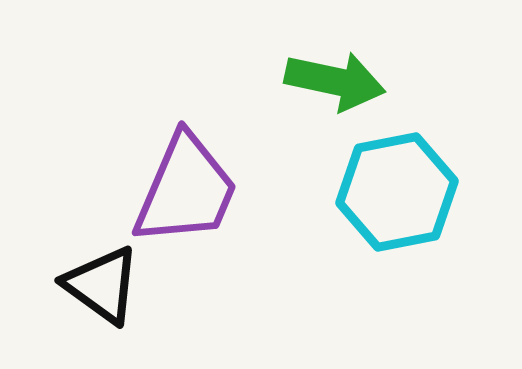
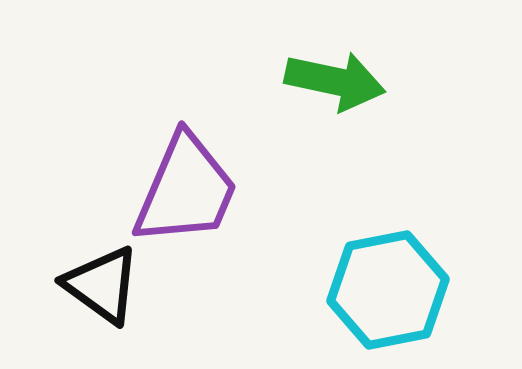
cyan hexagon: moved 9 px left, 98 px down
